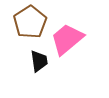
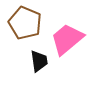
brown pentagon: moved 5 px left, 1 px down; rotated 16 degrees counterclockwise
